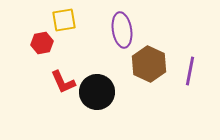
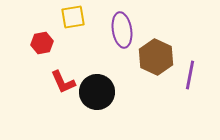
yellow square: moved 9 px right, 3 px up
brown hexagon: moved 7 px right, 7 px up
purple line: moved 4 px down
